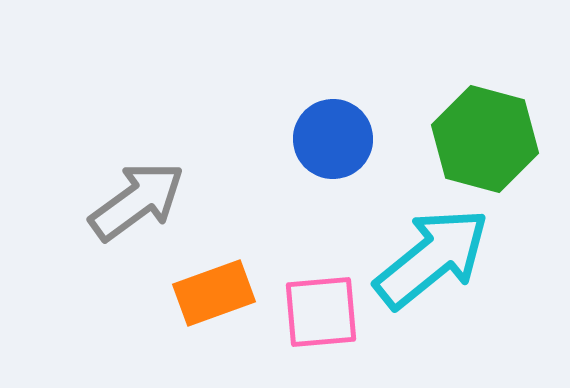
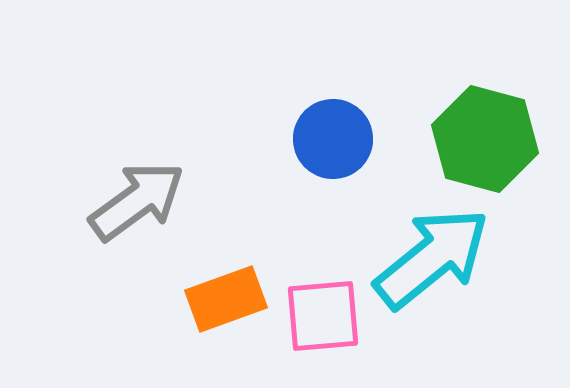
orange rectangle: moved 12 px right, 6 px down
pink square: moved 2 px right, 4 px down
